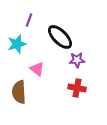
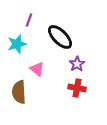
purple star: moved 4 px down; rotated 28 degrees counterclockwise
